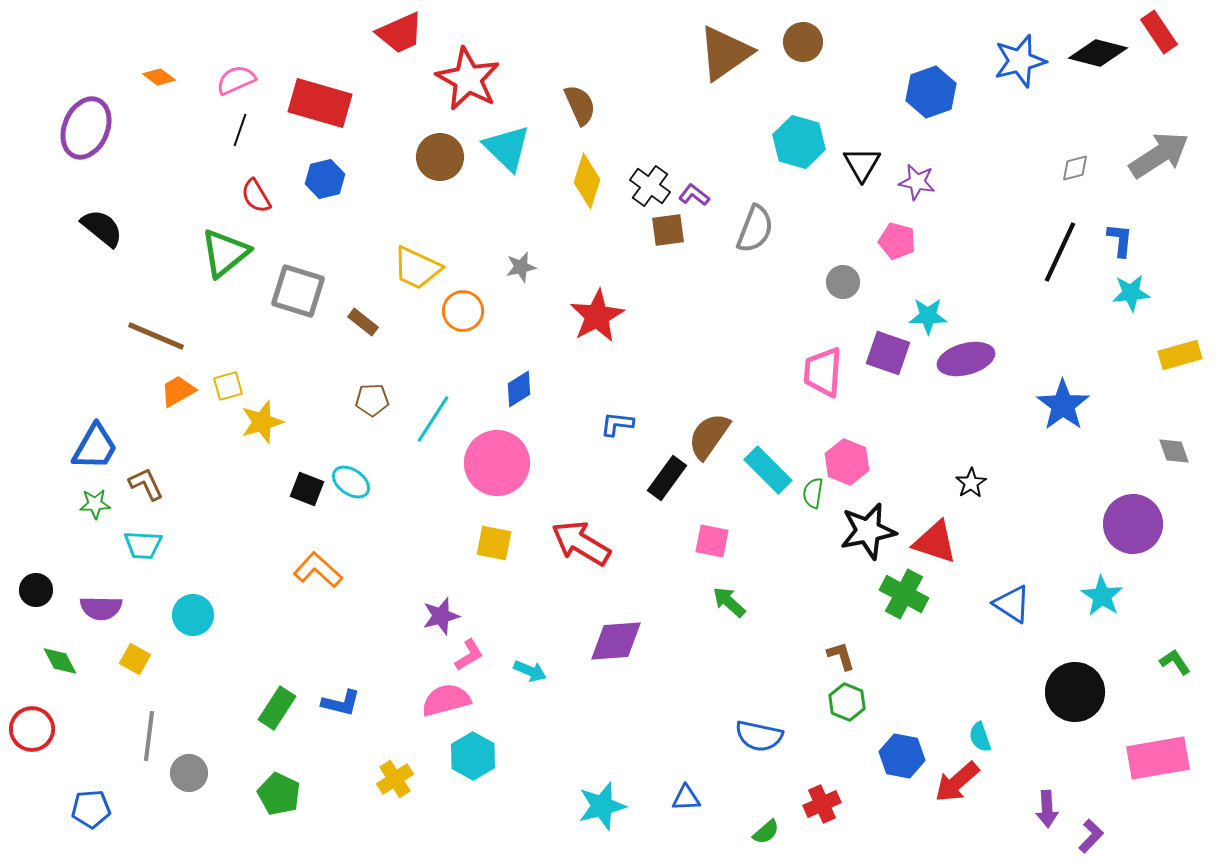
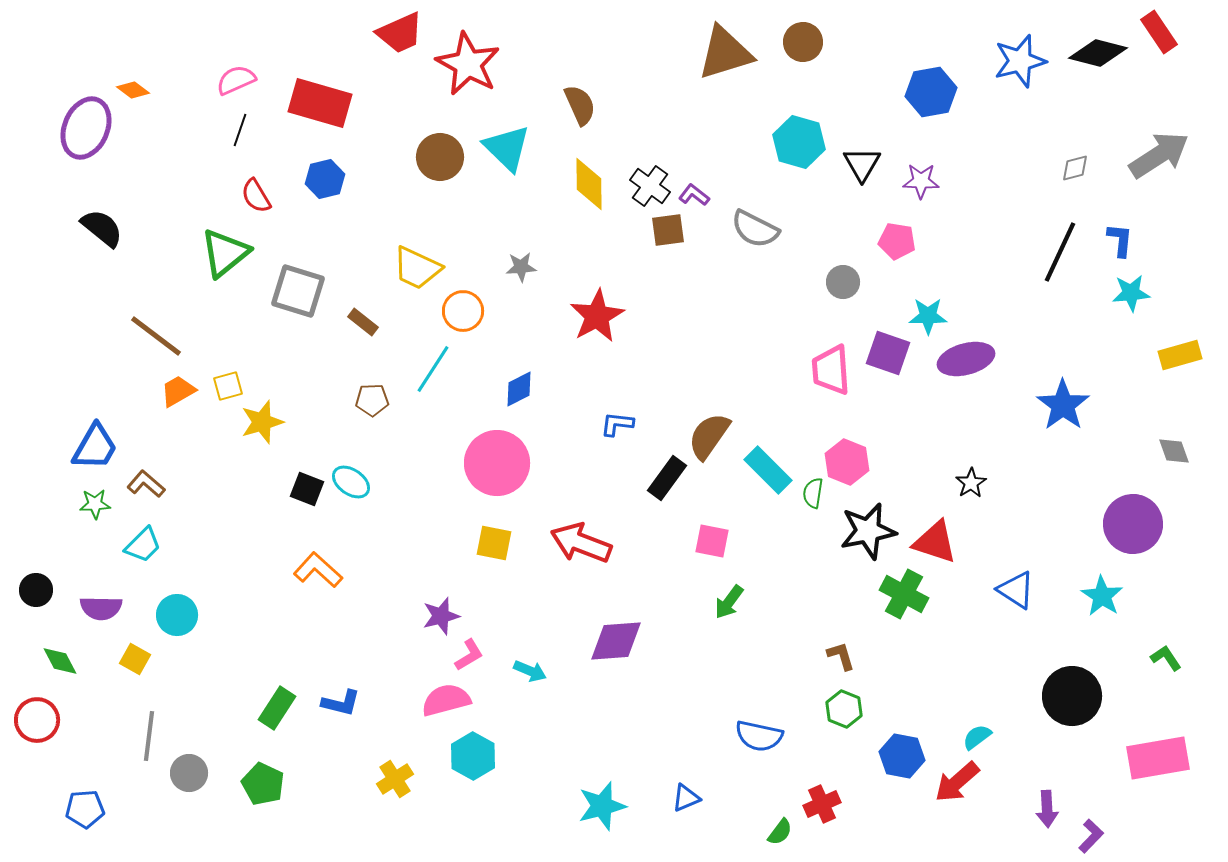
brown triangle at (725, 53): rotated 18 degrees clockwise
orange diamond at (159, 77): moved 26 px left, 13 px down
red star at (468, 79): moved 15 px up
blue hexagon at (931, 92): rotated 9 degrees clockwise
yellow diamond at (587, 181): moved 2 px right, 3 px down; rotated 18 degrees counterclockwise
purple star at (917, 182): moved 4 px right, 1 px up; rotated 9 degrees counterclockwise
gray semicircle at (755, 229): rotated 96 degrees clockwise
pink pentagon at (897, 241): rotated 6 degrees counterclockwise
gray star at (521, 267): rotated 8 degrees clockwise
brown line at (156, 336): rotated 14 degrees clockwise
pink trapezoid at (823, 372): moved 8 px right, 2 px up; rotated 8 degrees counterclockwise
blue diamond at (519, 389): rotated 6 degrees clockwise
cyan line at (433, 419): moved 50 px up
brown L-shape at (146, 484): rotated 24 degrees counterclockwise
red arrow at (581, 543): rotated 10 degrees counterclockwise
cyan trapezoid at (143, 545): rotated 48 degrees counterclockwise
green arrow at (729, 602): rotated 96 degrees counterclockwise
blue triangle at (1012, 604): moved 4 px right, 14 px up
cyan circle at (193, 615): moved 16 px left
green L-shape at (1175, 662): moved 9 px left, 4 px up
black circle at (1075, 692): moved 3 px left, 4 px down
green hexagon at (847, 702): moved 3 px left, 7 px down
red circle at (32, 729): moved 5 px right, 9 px up
cyan semicircle at (980, 737): moved 3 px left; rotated 72 degrees clockwise
green pentagon at (279, 794): moved 16 px left, 10 px up
blue triangle at (686, 798): rotated 20 degrees counterclockwise
blue pentagon at (91, 809): moved 6 px left
green semicircle at (766, 832): moved 14 px right; rotated 12 degrees counterclockwise
